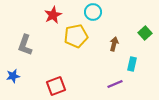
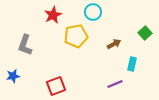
brown arrow: rotated 48 degrees clockwise
